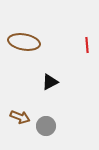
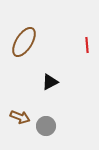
brown ellipse: rotated 68 degrees counterclockwise
